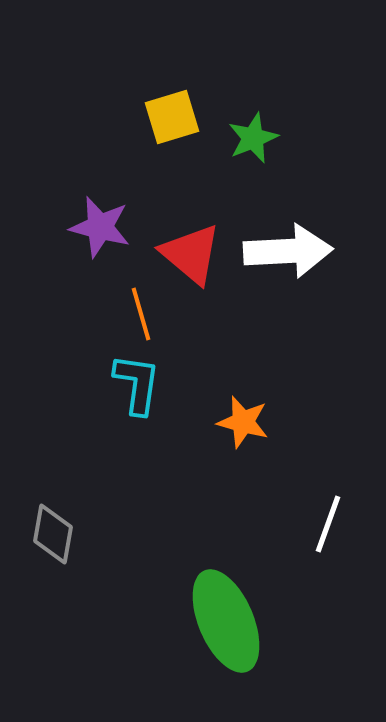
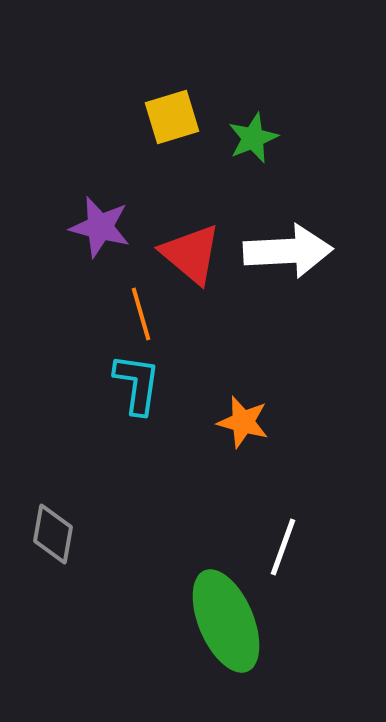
white line: moved 45 px left, 23 px down
